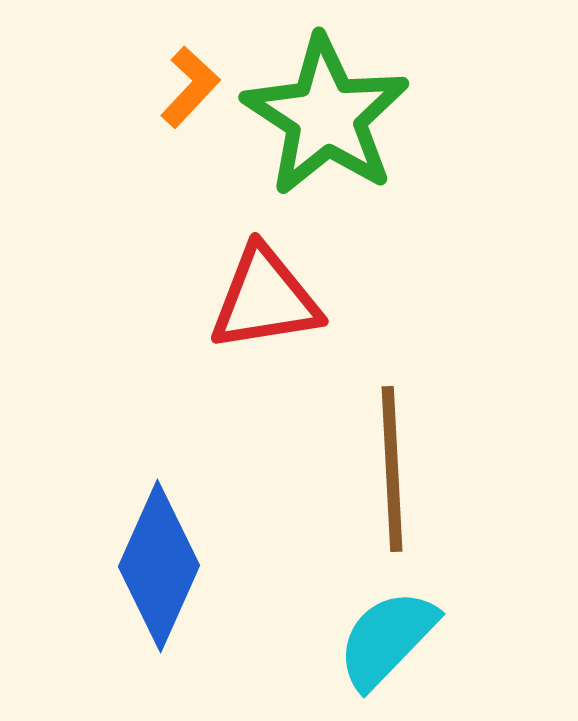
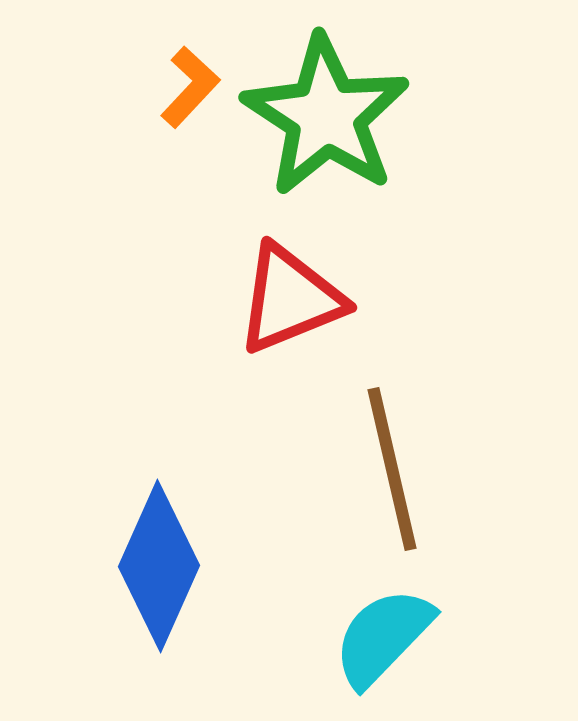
red triangle: moved 25 px right; rotated 13 degrees counterclockwise
brown line: rotated 10 degrees counterclockwise
cyan semicircle: moved 4 px left, 2 px up
